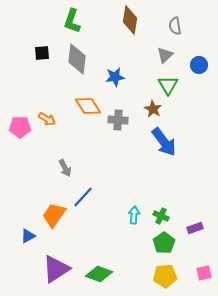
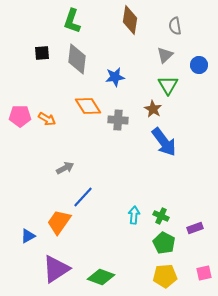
pink pentagon: moved 11 px up
gray arrow: rotated 90 degrees counterclockwise
orange trapezoid: moved 5 px right, 7 px down
green pentagon: rotated 10 degrees counterclockwise
green diamond: moved 2 px right, 3 px down
